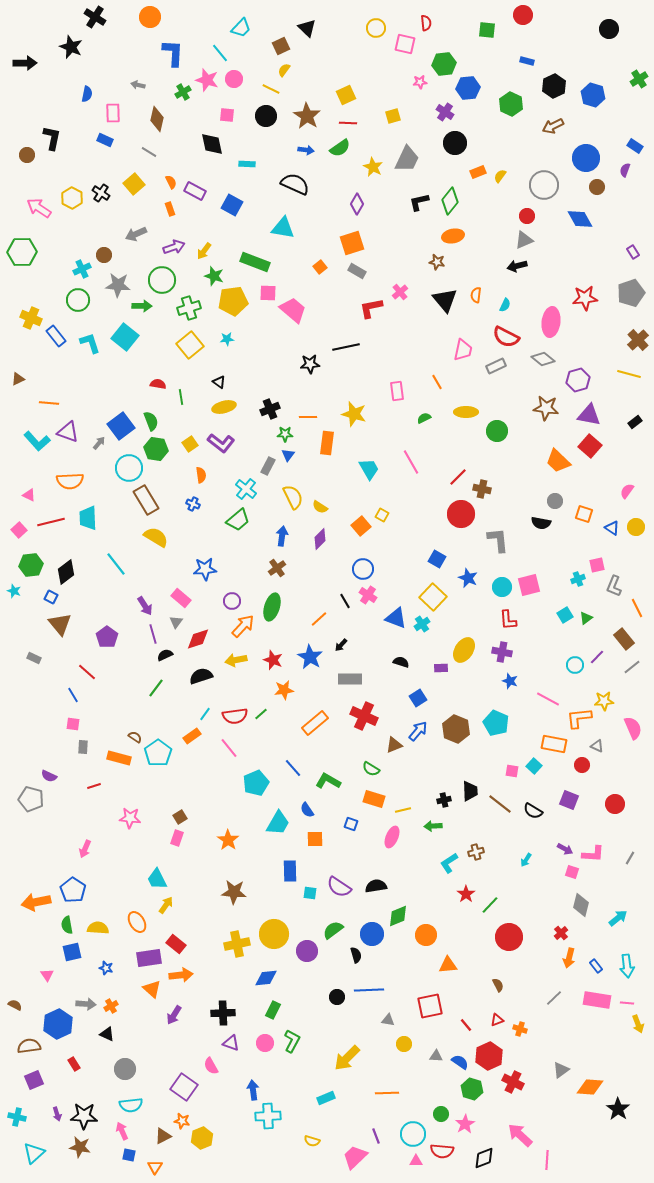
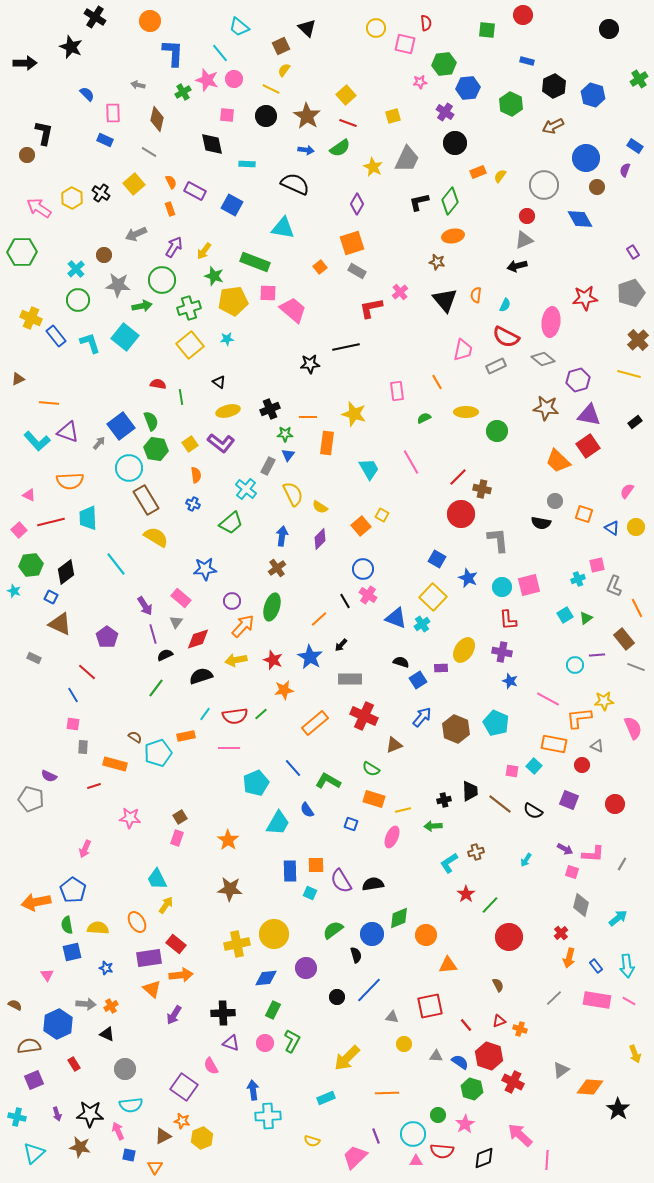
orange circle at (150, 17): moved 4 px down
cyan trapezoid at (241, 28): moved 2 px left, 1 px up; rotated 85 degrees clockwise
blue semicircle at (87, 94): rotated 56 degrees counterclockwise
yellow square at (346, 95): rotated 18 degrees counterclockwise
red line at (348, 123): rotated 18 degrees clockwise
black L-shape at (52, 138): moved 8 px left, 5 px up
purple arrow at (174, 247): rotated 40 degrees counterclockwise
cyan cross at (82, 269): moved 6 px left; rotated 18 degrees counterclockwise
green arrow at (142, 306): rotated 12 degrees counterclockwise
yellow ellipse at (224, 407): moved 4 px right, 4 px down
red square at (590, 446): moved 2 px left; rotated 15 degrees clockwise
orange semicircle at (201, 475): moved 5 px left
yellow semicircle at (293, 497): moved 3 px up
green trapezoid at (238, 520): moved 7 px left, 3 px down
brown triangle at (60, 624): rotated 25 degrees counterclockwise
purple line at (597, 657): moved 2 px up; rotated 42 degrees clockwise
gray line at (632, 667): moved 4 px right; rotated 60 degrees clockwise
blue square at (418, 698): moved 18 px up
blue arrow at (418, 731): moved 4 px right, 14 px up
orange rectangle at (192, 736): moved 6 px left; rotated 24 degrees clockwise
pink line at (229, 748): rotated 50 degrees counterclockwise
cyan pentagon at (158, 753): rotated 16 degrees clockwise
orange rectangle at (119, 758): moved 4 px left, 6 px down
orange square at (315, 839): moved 1 px right, 26 px down
gray line at (630, 858): moved 8 px left, 6 px down
black semicircle at (376, 886): moved 3 px left, 2 px up
purple semicircle at (339, 887): moved 2 px right, 6 px up; rotated 25 degrees clockwise
brown star at (234, 892): moved 4 px left, 3 px up
cyan square at (310, 893): rotated 16 degrees clockwise
green diamond at (398, 916): moved 1 px right, 2 px down
purple circle at (307, 951): moved 1 px left, 17 px down
blue line at (369, 990): rotated 44 degrees counterclockwise
pink line at (627, 1003): moved 2 px right, 2 px up; rotated 24 degrees clockwise
gray triangle at (388, 1020): moved 4 px right, 3 px up
red triangle at (497, 1020): moved 2 px right, 1 px down
yellow arrow at (638, 1024): moved 3 px left, 30 px down
red hexagon at (489, 1056): rotated 16 degrees counterclockwise
green circle at (441, 1114): moved 3 px left, 1 px down
black star at (84, 1116): moved 6 px right, 2 px up
pink arrow at (122, 1131): moved 4 px left
